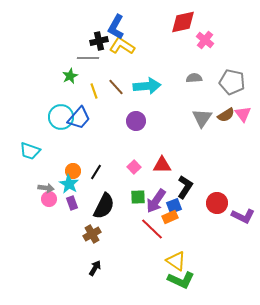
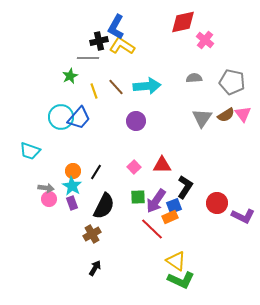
cyan star: moved 3 px right, 2 px down
